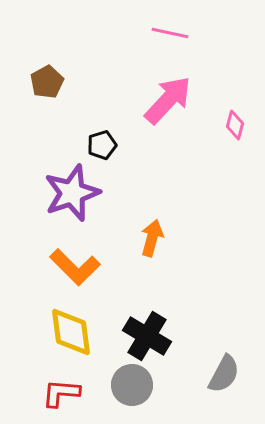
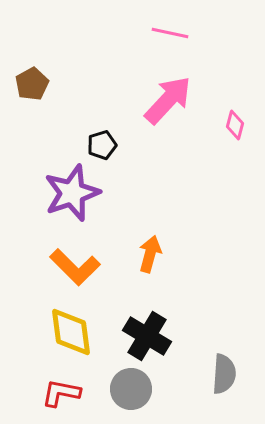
brown pentagon: moved 15 px left, 2 px down
orange arrow: moved 2 px left, 16 px down
gray semicircle: rotated 24 degrees counterclockwise
gray circle: moved 1 px left, 4 px down
red L-shape: rotated 6 degrees clockwise
